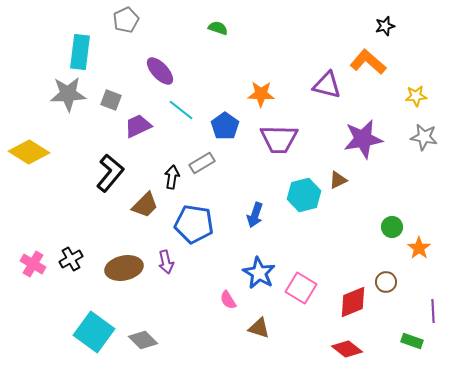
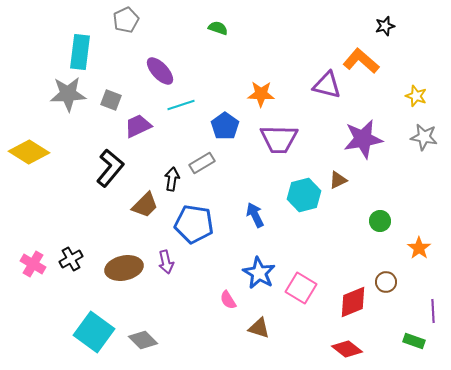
orange L-shape at (368, 62): moved 7 px left, 1 px up
yellow star at (416, 96): rotated 25 degrees clockwise
cyan line at (181, 110): moved 5 px up; rotated 56 degrees counterclockwise
black L-shape at (110, 173): moved 5 px up
black arrow at (172, 177): moved 2 px down
blue arrow at (255, 215): rotated 135 degrees clockwise
green circle at (392, 227): moved 12 px left, 6 px up
green rectangle at (412, 341): moved 2 px right
